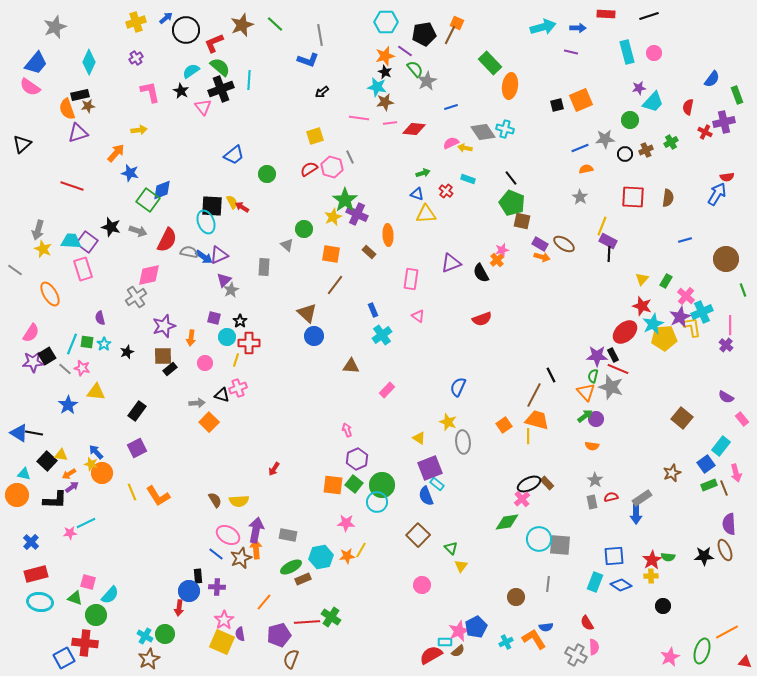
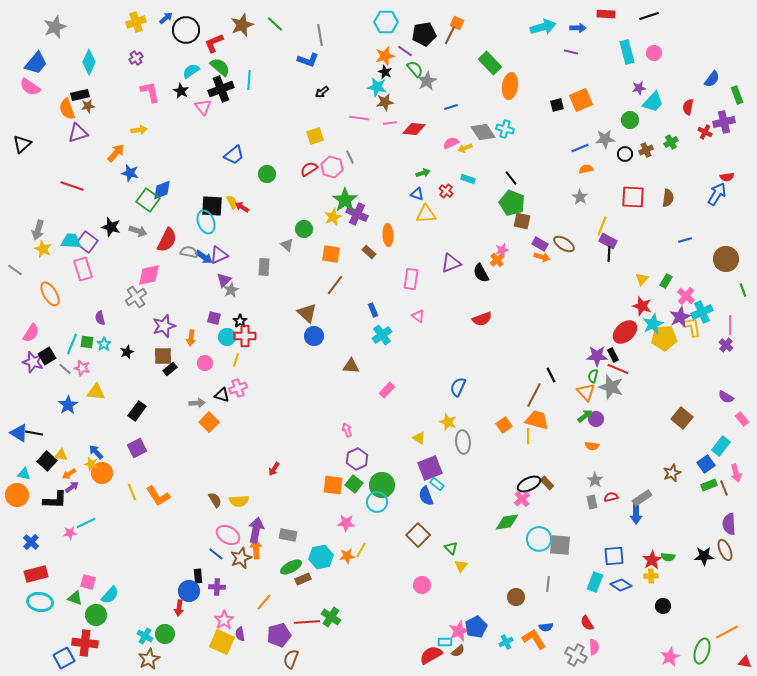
yellow arrow at (465, 148): rotated 32 degrees counterclockwise
red cross at (249, 343): moved 4 px left, 7 px up
purple star at (33, 362): rotated 20 degrees clockwise
